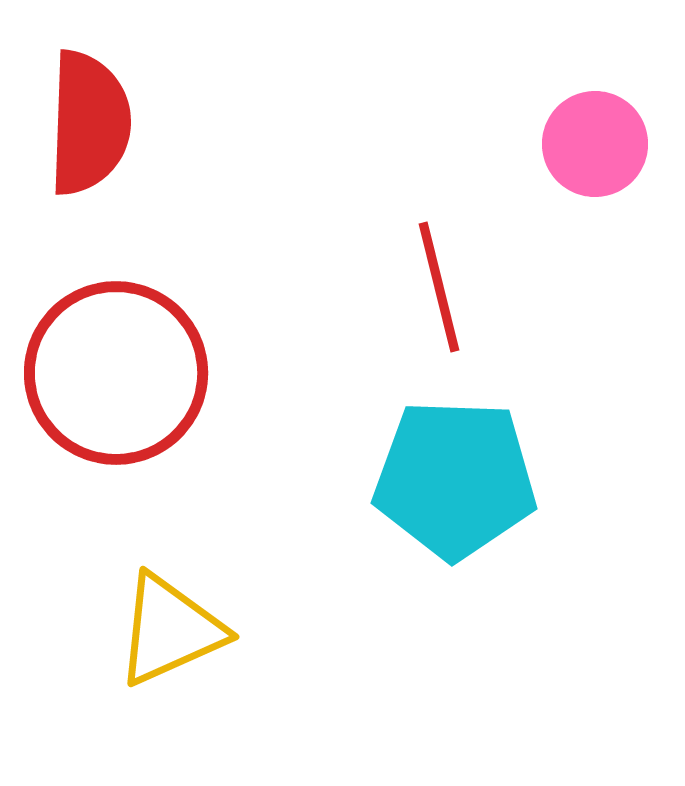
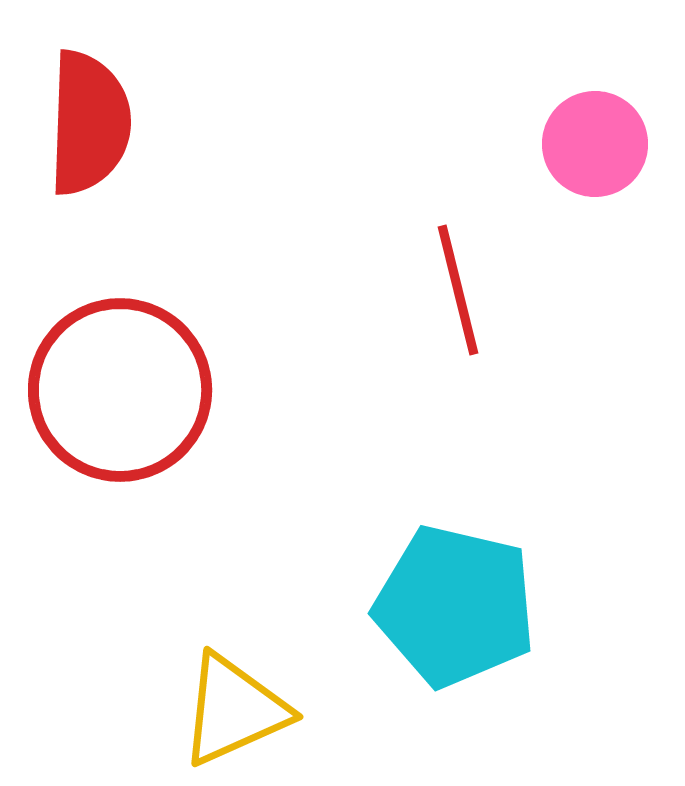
red line: moved 19 px right, 3 px down
red circle: moved 4 px right, 17 px down
cyan pentagon: moved 127 px down; rotated 11 degrees clockwise
yellow triangle: moved 64 px right, 80 px down
